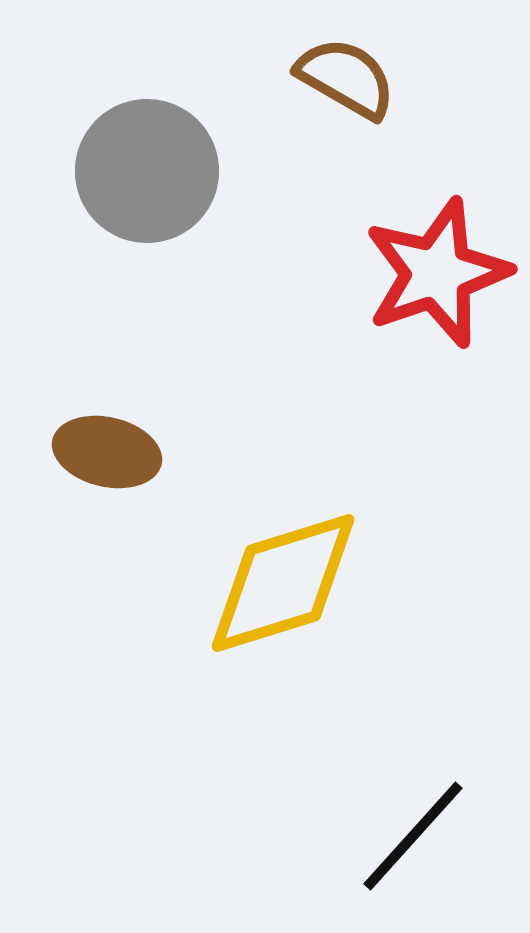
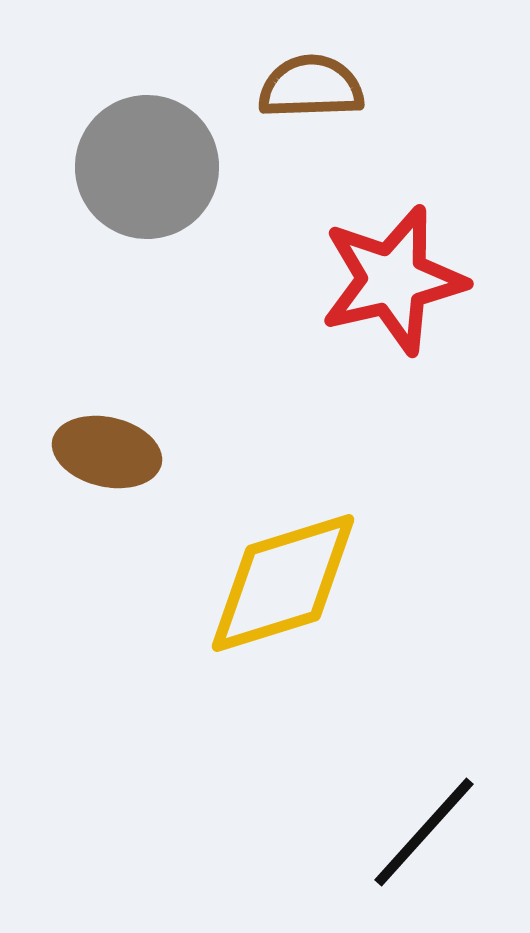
brown semicircle: moved 35 px left, 9 px down; rotated 32 degrees counterclockwise
gray circle: moved 4 px up
red star: moved 44 px left, 7 px down; rotated 6 degrees clockwise
black line: moved 11 px right, 4 px up
